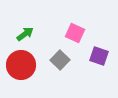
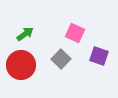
gray square: moved 1 px right, 1 px up
